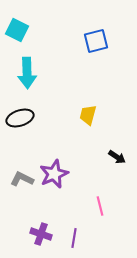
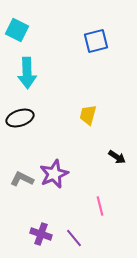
purple line: rotated 48 degrees counterclockwise
